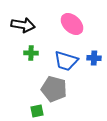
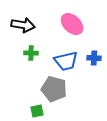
blue trapezoid: rotated 30 degrees counterclockwise
